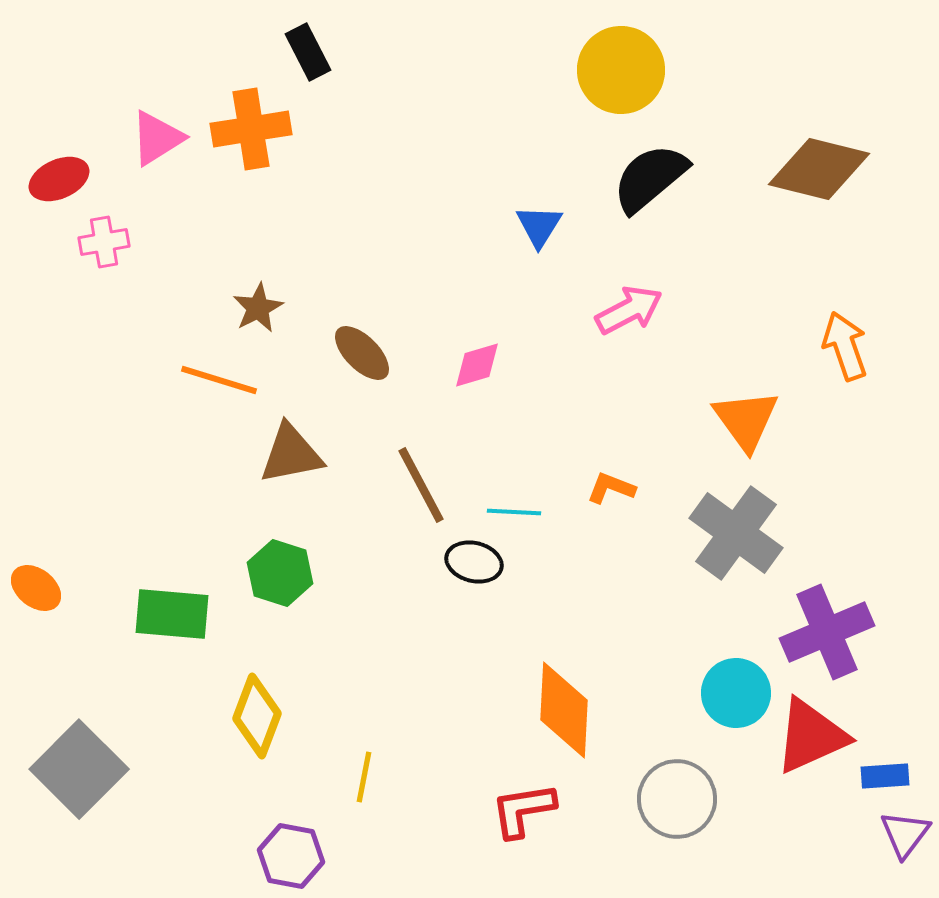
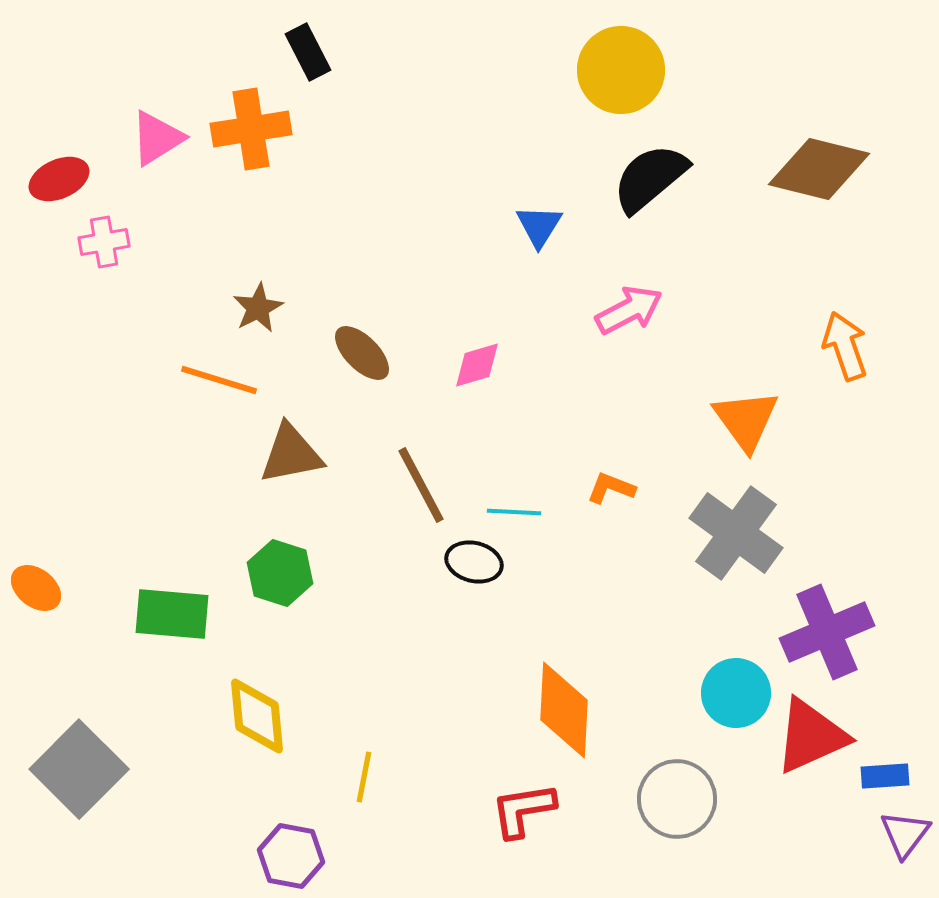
yellow diamond: rotated 26 degrees counterclockwise
